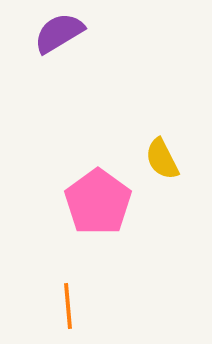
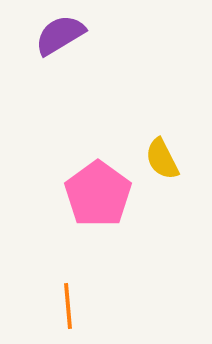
purple semicircle: moved 1 px right, 2 px down
pink pentagon: moved 8 px up
